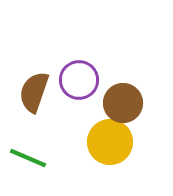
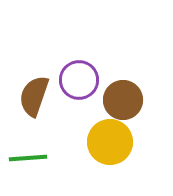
brown semicircle: moved 4 px down
brown circle: moved 3 px up
green line: rotated 27 degrees counterclockwise
